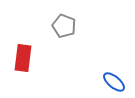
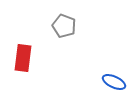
blue ellipse: rotated 15 degrees counterclockwise
